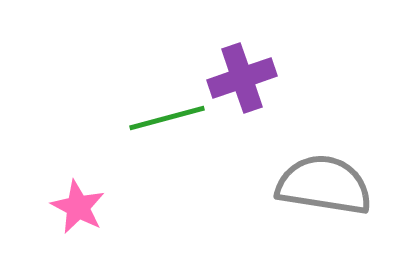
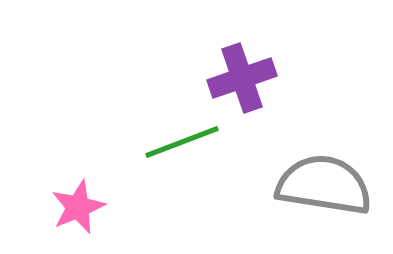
green line: moved 15 px right, 24 px down; rotated 6 degrees counterclockwise
pink star: rotated 22 degrees clockwise
